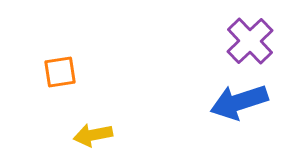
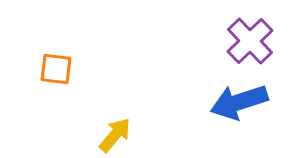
orange square: moved 4 px left, 3 px up; rotated 16 degrees clockwise
yellow arrow: moved 22 px right; rotated 141 degrees clockwise
